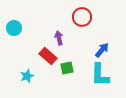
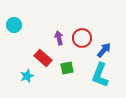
red circle: moved 21 px down
cyan circle: moved 3 px up
blue arrow: moved 2 px right
red rectangle: moved 5 px left, 2 px down
cyan L-shape: rotated 20 degrees clockwise
